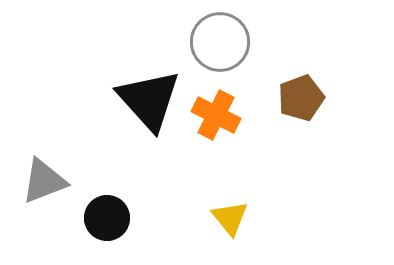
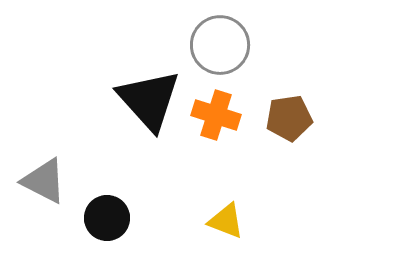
gray circle: moved 3 px down
brown pentagon: moved 12 px left, 20 px down; rotated 12 degrees clockwise
orange cross: rotated 9 degrees counterclockwise
gray triangle: rotated 48 degrees clockwise
yellow triangle: moved 4 px left, 3 px down; rotated 30 degrees counterclockwise
